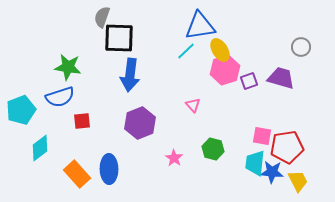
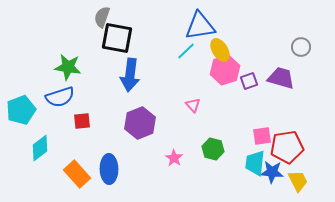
black square: moved 2 px left; rotated 8 degrees clockwise
pink square: rotated 18 degrees counterclockwise
